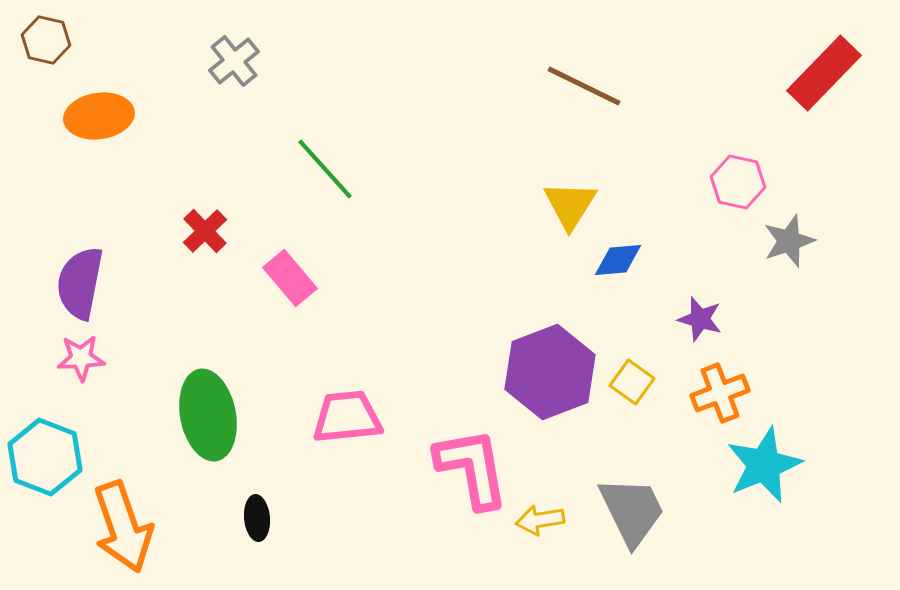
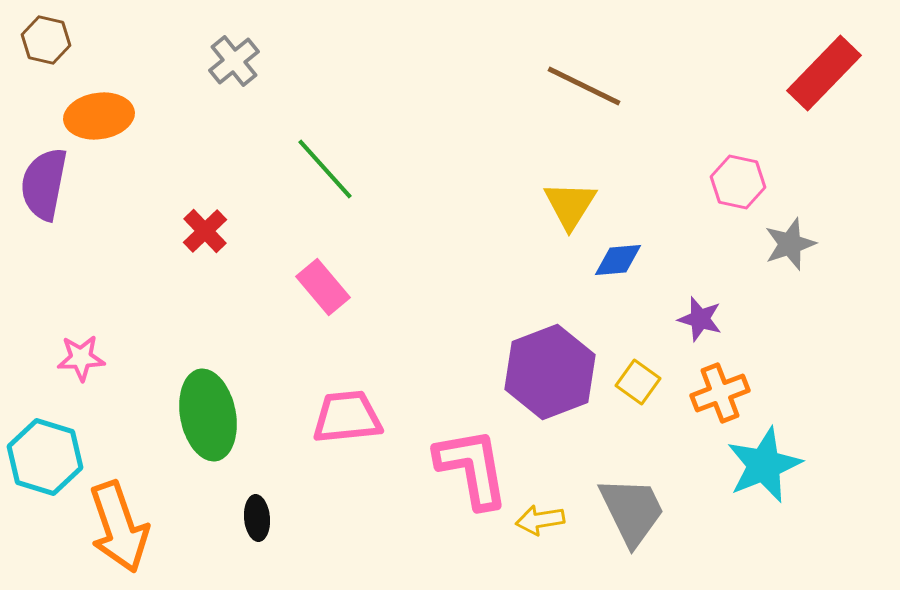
gray star: moved 1 px right, 3 px down
pink rectangle: moved 33 px right, 9 px down
purple semicircle: moved 36 px left, 99 px up
yellow square: moved 6 px right
cyan hexagon: rotated 4 degrees counterclockwise
orange arrow: moved 4 px left
